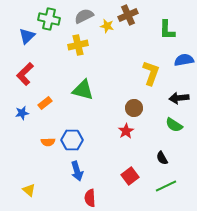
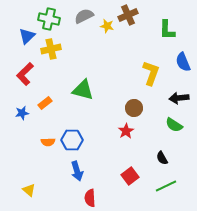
yellow cross: moved 27 px left, 4 px down
blue semicircle: moved 1 px left, 2 px down; rotated 102 degrees counterclockwise
